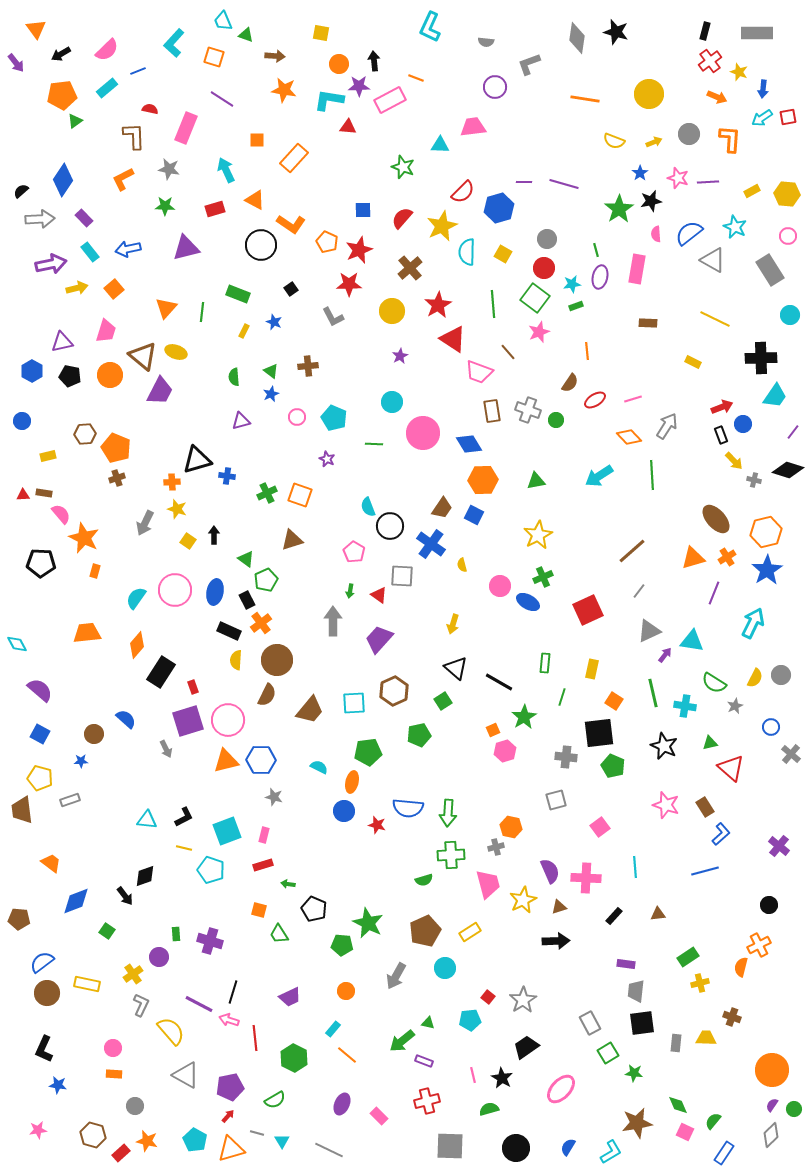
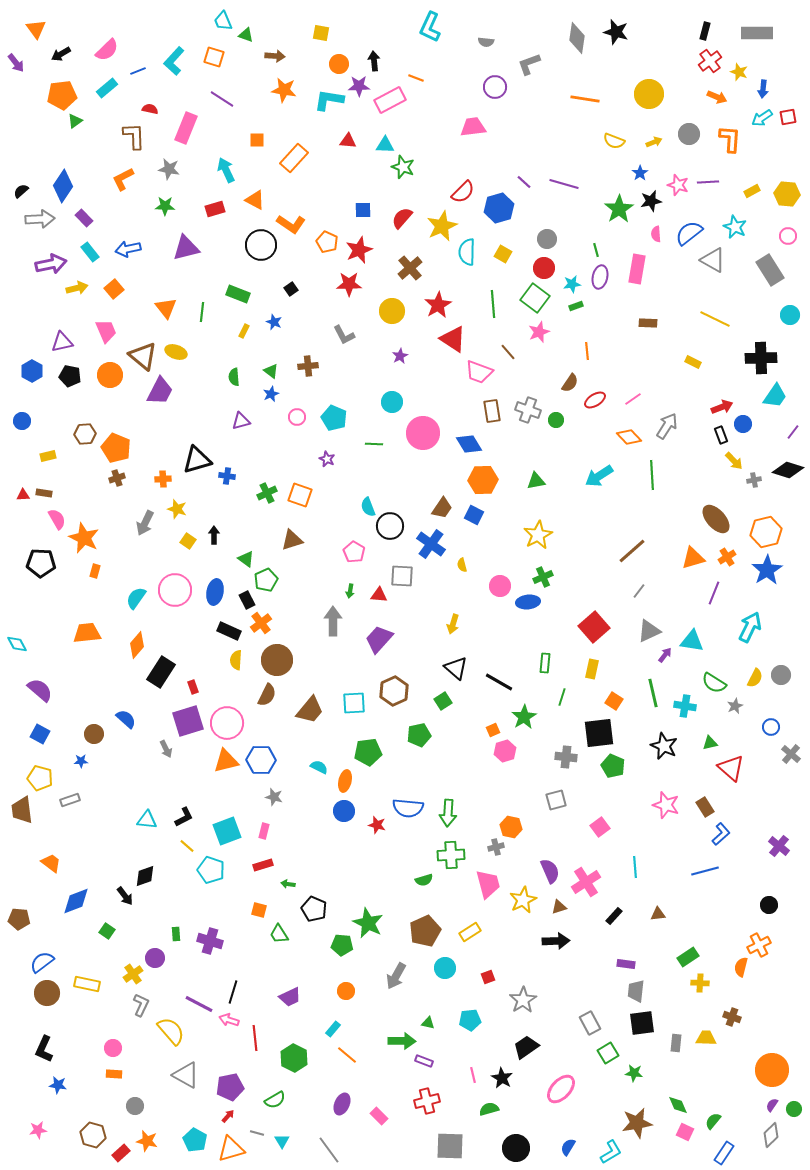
cyan L-shape at (174, 43): moved 18 px down
red triangle at (348, 127): moved 14 px down
cyan triangle at (440, 145): moved 55 px left
pink star at (678, 178): moved 7 px down
blue diamond at (63, 180): moved 6 px down
purple line at (524, 182): rotated 42 degrees clockwise
orange triangle at (166, 308): rotated 20 degrees counterclockwise
gray L-shape at (333, 317): moved 11 px right, 18 px down
pink trapezoid at (106, 331): rotated 40 degrees counterclockwise
pink line at (633, 399): rotated 18 degrees counterclockwise
gray cross at (754, 480): rotated 24 degrees counterclockwise
orange cross at (172, 482): moved 9 px left, 3 px up
pink semicircle at (61, 514): moved 4 px left, 5 px down; rotated 10 degrees clockwise
red triangle at (379, 595): rotated 30 degrees counterclockwise
blue ellipse at (528, 602): rotated 35 degrees counterclockwise
red square at (588, 610): moved 6 px right, 17 px down; rotated 16 degrees counterclockwise
cyan arrow at (753, 623): moved 3 px left, 4 px down
pink circle at (228, 720): moved 1 px left, 3 px down
orange ellipse at (352, 782): moved 7 px left, 1 px up
pink rectangle at (264, 835): moved 4 px up
yellow line at (184, 848): moved 3 px right, 2 px up; rotated 28 degrees clockwise
pink cross at (586, 878): moved 4 px down; rotated 36 degrees counterclockwise
purple circle at (159, 957): moved 4 px left, 1 px down
yellow cross at (700, 983): rotated 18 degrees clockwise
red square at (488, 997): moved 20 px up; rotated 32 degrees clockwise
green arrow at (402, 1041): rotated 140 degrees counterclockwise
gray line at (329, 1150): rotated 28 degrees clockwise
